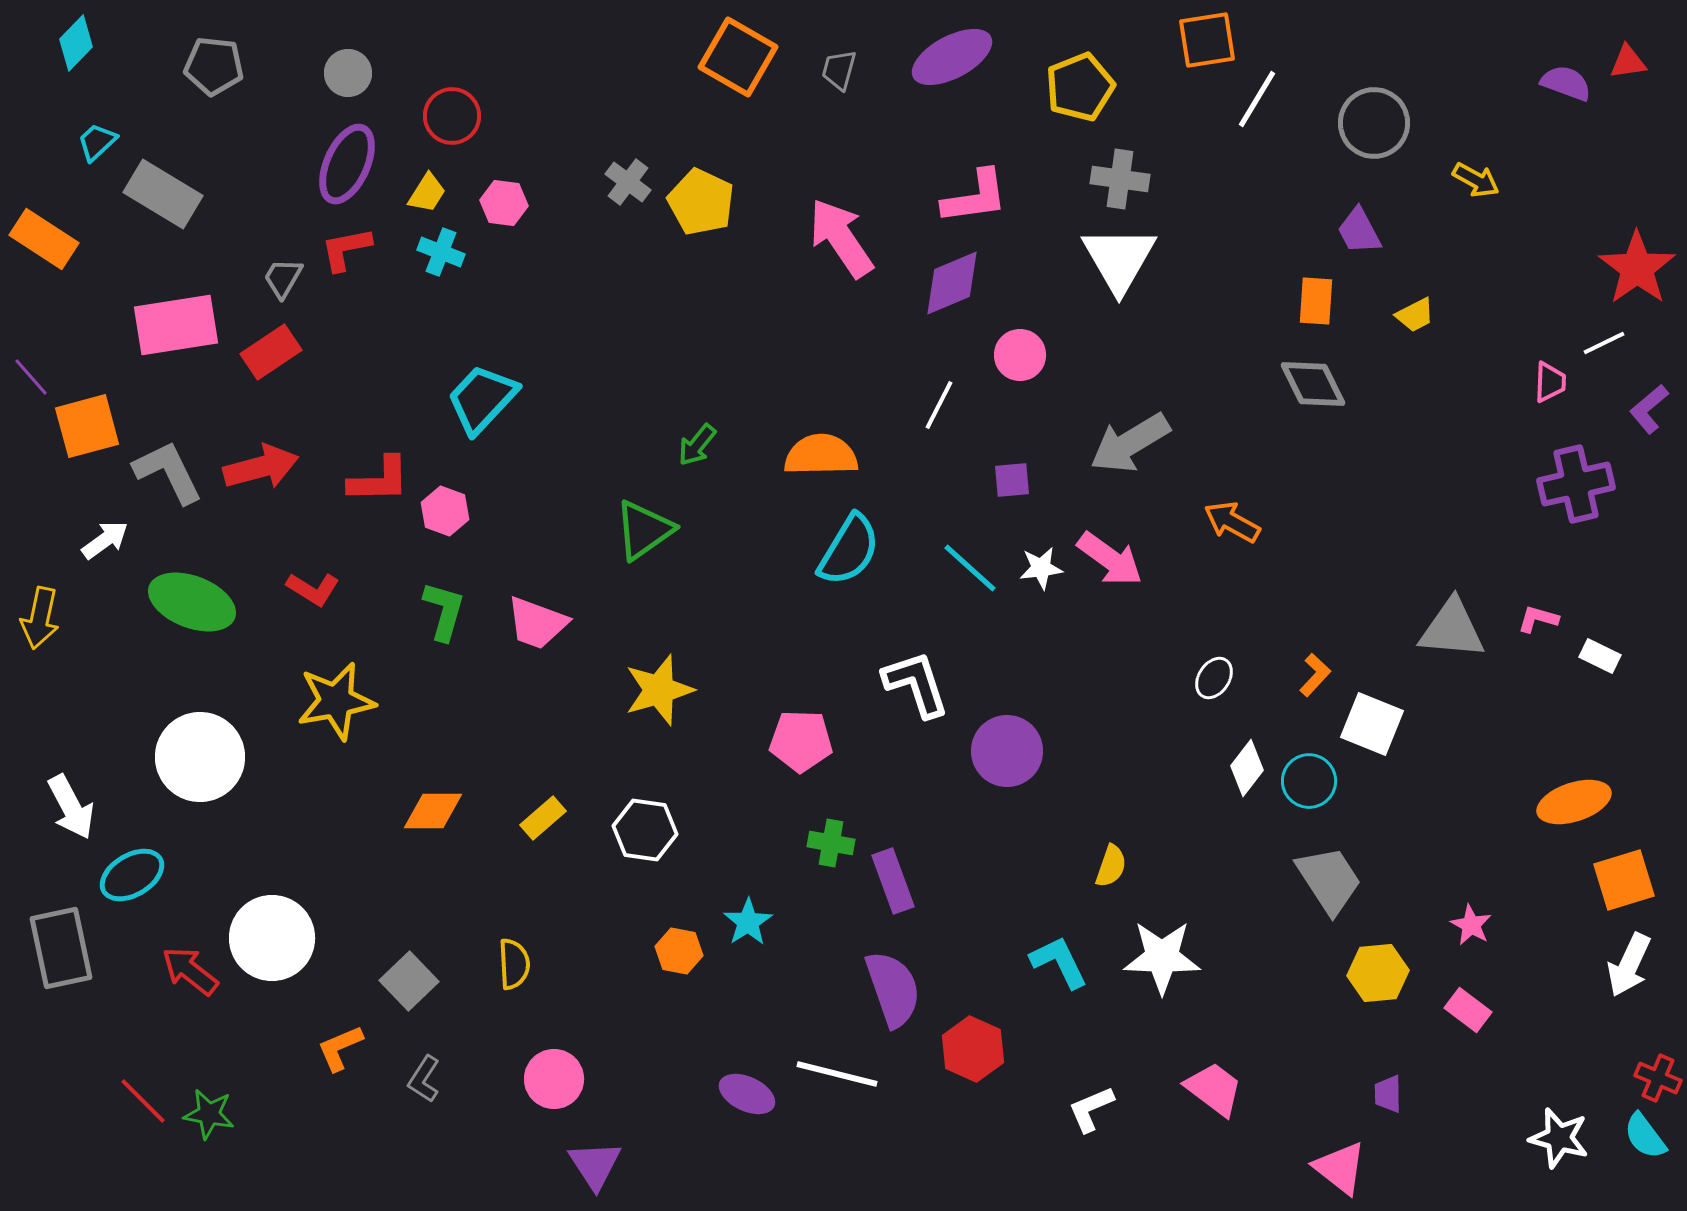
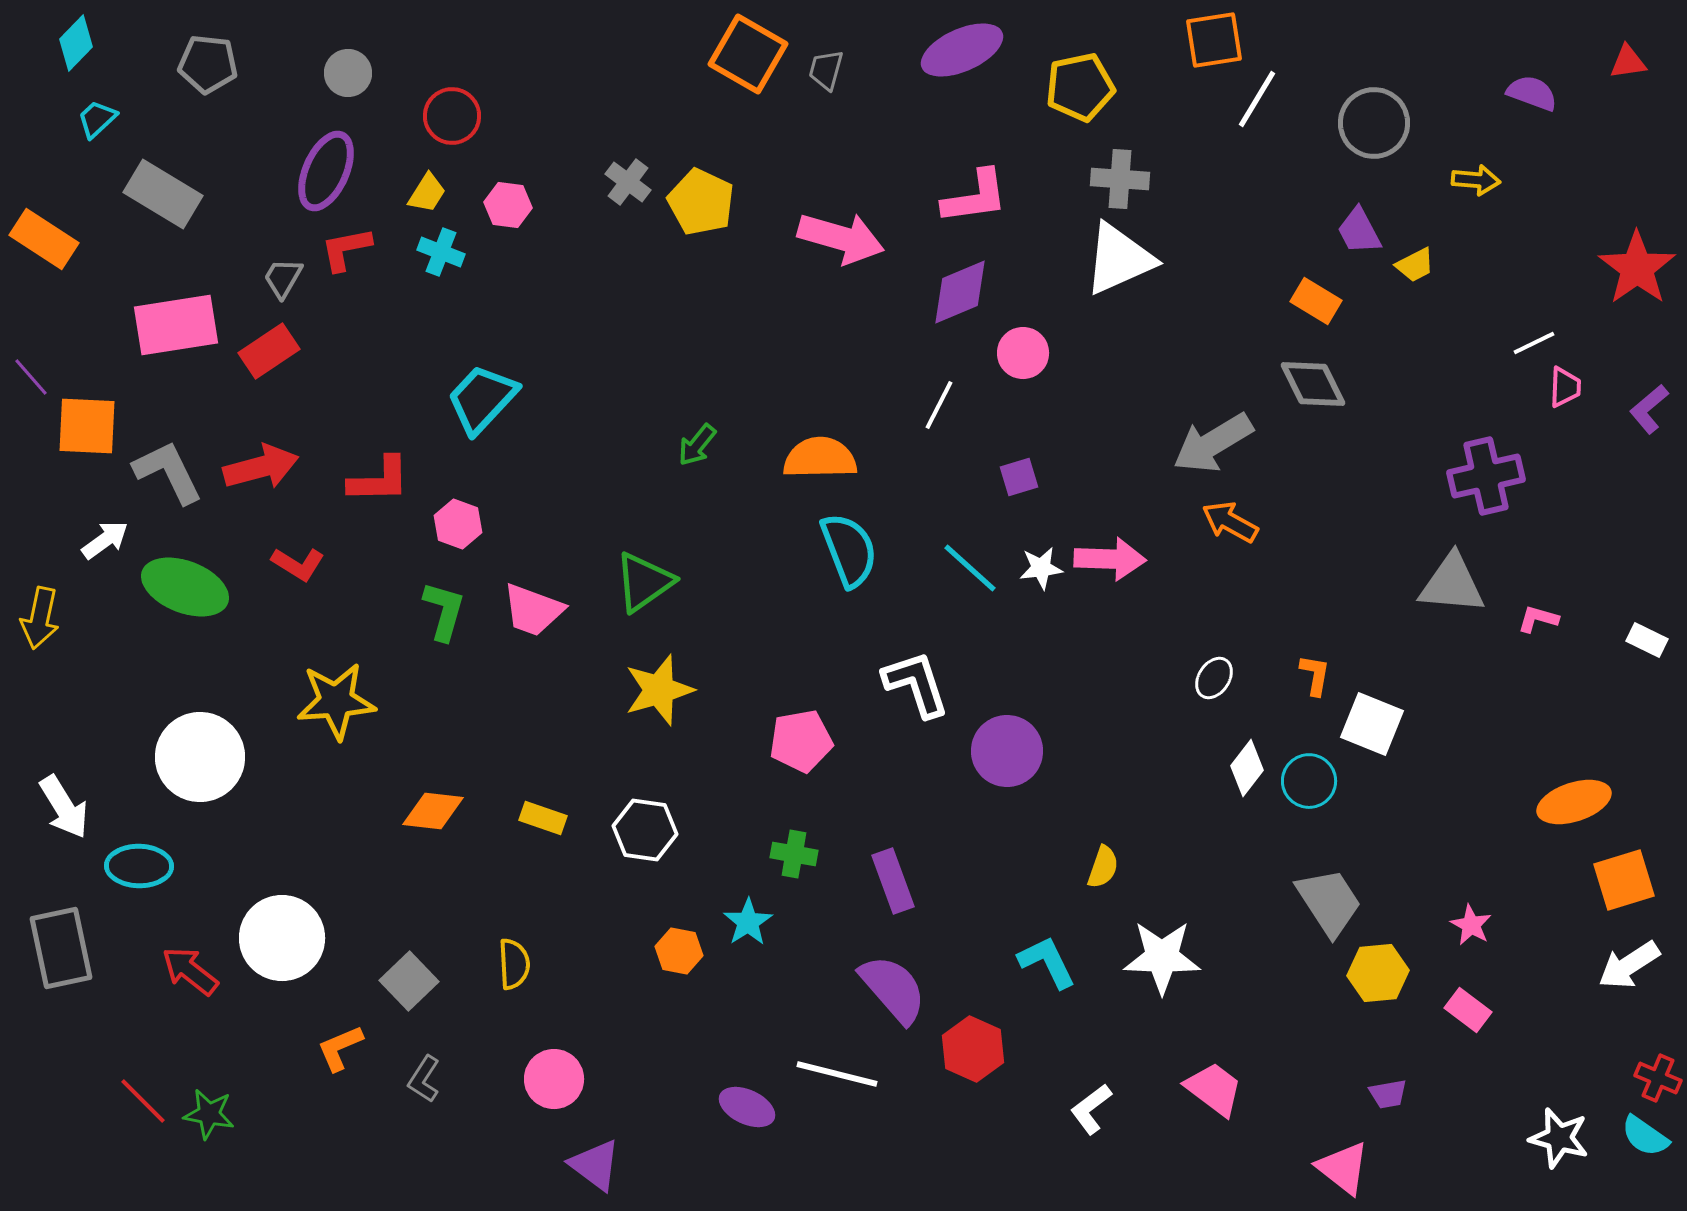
orange square at (1207, 40): moved 7 px right
orange square at (738, 57): moved 10 px right, 3 px up
purple ellipse at (952, 57): moved 10 px right, 7 px up; rotated 4 degrees clockwise
gray pentagon at (214, 66): moved 6 px left, 2 px up
gray trapezoid at (839, 70): moved 13 px left
purple semicircle at (1566, 83): moved 34 px left, 10 px down
yellow pentagon at (1080, 87): rotated 10 degrees clockwise
cyan trapezoid at (97, 142): moved 23 px up
purple ellipse at (347, 164): moved 21 px left, 7 px down
gray cross at (1120, 179): rotated 4 degrees counterclockwise
yellow arrow at (1476, 180): rotated 24 degrees counterclockwise
pink hexagon at (504, 203): moved 4 px right, 2 px down
pink arrow at (841, 238): rotated 140 degrees clockwise
white triangle at (1119, 259): rotated 36 degrees clockwise
purple diamond at (952, 283): moved 8 px right, 9 px down
orange rectangle at (1316, 301): rotated 63 degrees counterclockwise
yellow trapezoid at (1415, 315): moved 50 px up
white line at (1604, 343): moved 70 px left
red rectangle at (271, 352): moved 2 px left, 1 px up
pink circle at (1020, 355): moved 3 px right, 2 px up
pink trapezoid at (1550, 382): moved 15 px right, 5 px down
orange square at (87, 426): rotated 18 degrees clockwise
gray arrow at (1130, 443): moved 83 px right
orange semicircle at (821, 455): moved 1 px left, 3 px down
purple square at (1012, 480): moved 7 px right, 3 px up; rotated 12 degrees counterclockwise
purple cross at (1576, 484): moved 90 px left, 8 px up
pink hexagon at (445, 511): moved 13 px right, 13 px down
orange arrow at (1232, 522): moved 2 px left
green triangle at (644, 530): moved 52 px down
cyan semicircle at (849, 550): rotated 52 degrees counterclockwise
pink arrow at (1110, 559): rotated 34 degrees counterclockwise
red L-shape at (313, 589): moved 15 px left, 25 px up
green ellipse at (192, 602): moved 7 px left, 15 px up
pink trapezoid at (537, 623): moved 4 px left, 13 px up
gray triangle at (1452, 629): moved 45 px up
white rectangle at (1600, 656): moved 47 px right, 16 px up
orange L-shape at (1315, 675): rotated 33 degrees counterclockwise
yellow star at (336, 701): rotated 6 degrees clockwise
pink pentagon at (801, 741): rotated 12 degrees counterclockwise
white arrow at (71, 807): moved 7 px left; rotated 4 degrees counterclockwise
orange diamond at (433, 811): rotated 6 degrees clockwise
yellow rectangle at (543, 818): rotated 60 degrees clockwise
green cross at (831, 843): moved 37 px left, 11 px down
yellow semicircle at (1111, 866): moved 8 px left, 1 px down
cyan ellipse at (132, 875): moved 7 px right, 9 px up; rotated 32 degrees clockwise
gray trapezoid at (1329, 880): moved 22 px down
white circle at (272, 938): moved 10 px right
cyan L-shape at (1059, 962): moved 12 px left
white arrow at (1629, 965): rotated 32 degrees clockwise
purple semicircle at (893, 989): rotated 22 degrees counterclockwise
purple ellipse at (747, 1094): moved 13 px down
purple trapezoid at (1388, 1094): rotated 99 degrees counterclockwise
white L-shape at (1091, 1109): rotated 14 degrees counterclockwise
cyan semicircle at (1645, 1136): rotated 18 degrees counterclockwise
purple triangle at (595, 1165): rotated 20 degrees counterclockwise
pink triangle at (1340, 1168): moved 3 px right
